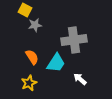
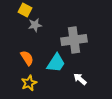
orange semicircle: moved 5 px left, 1 px down
